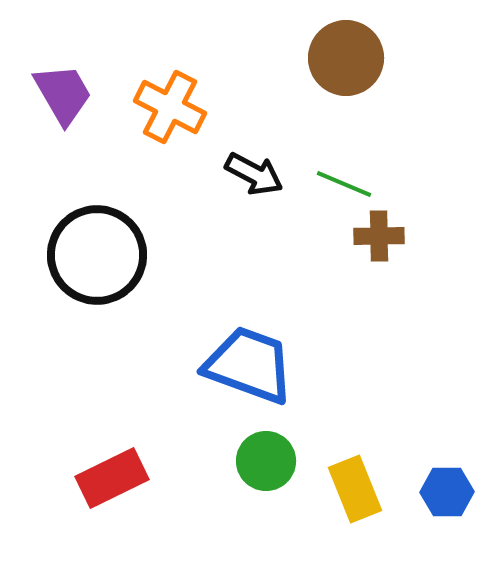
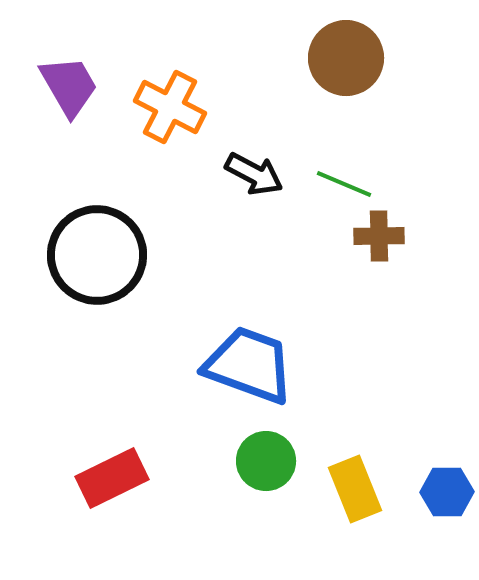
purple trapezoid: moved 6 px right, 8 px up
